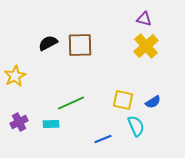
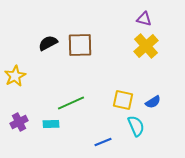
blue line: moved 3 px down
